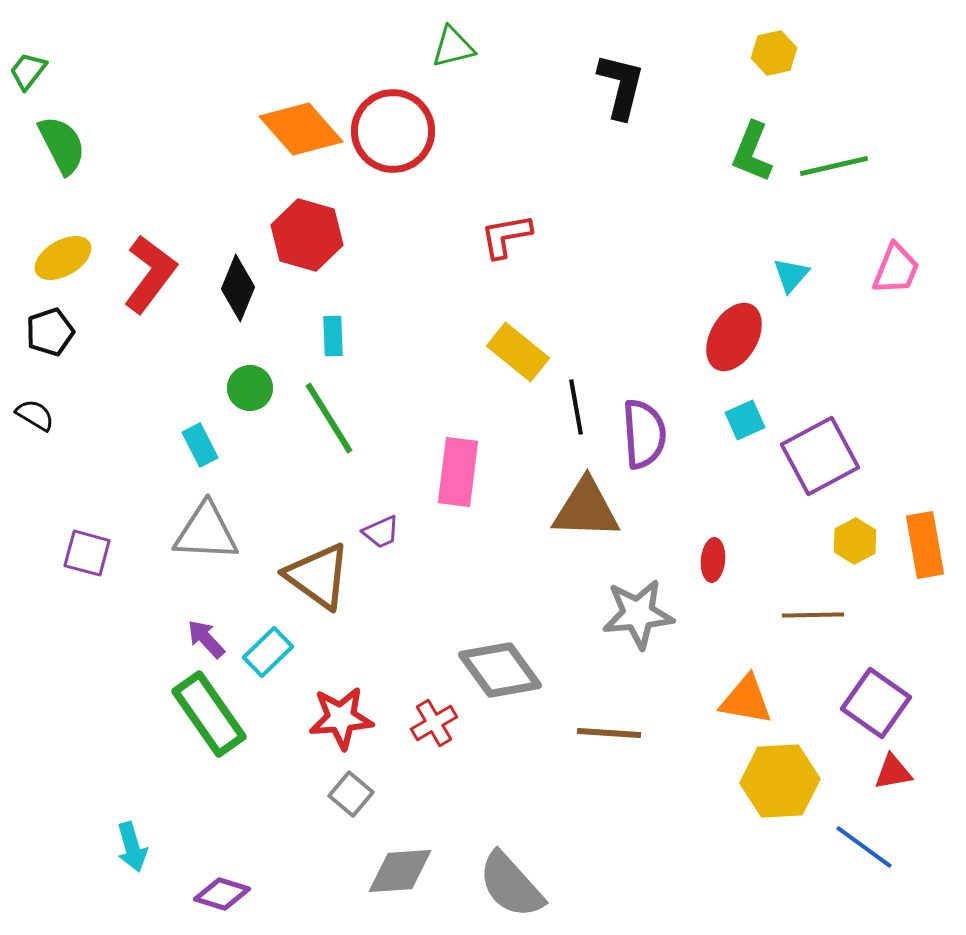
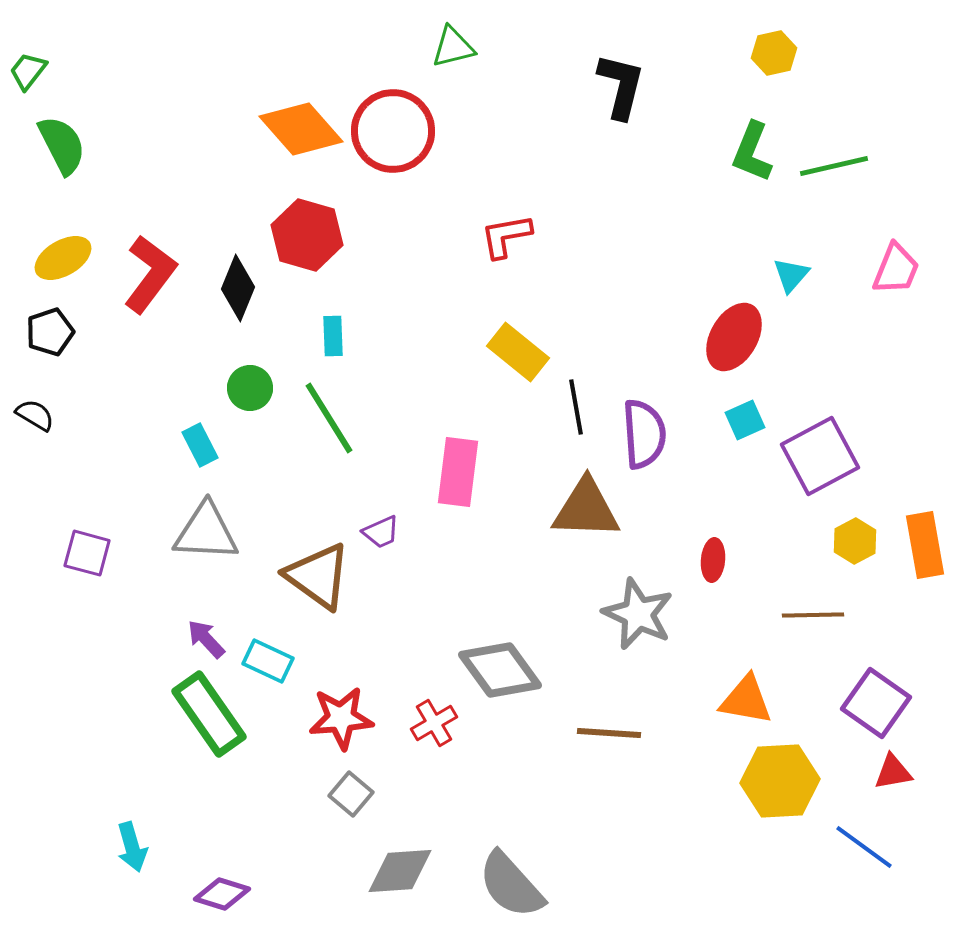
gray star at (638, 614): rotated 30 degrees clockwise
cyan rectangle at (268, 652): moved 9 px down; rotated 69 degrees clockwise
